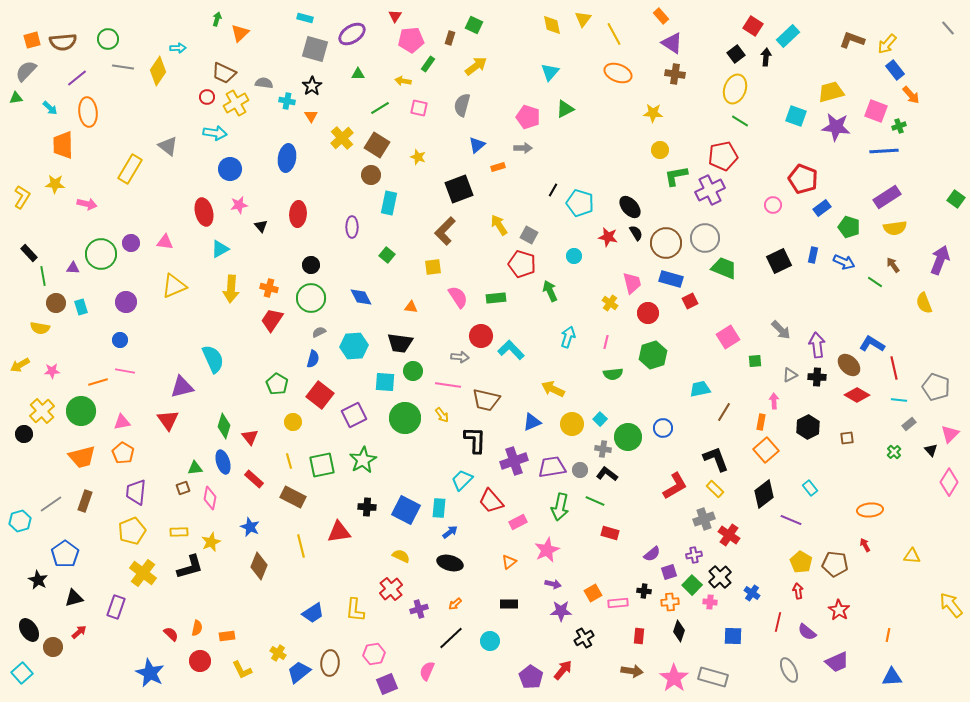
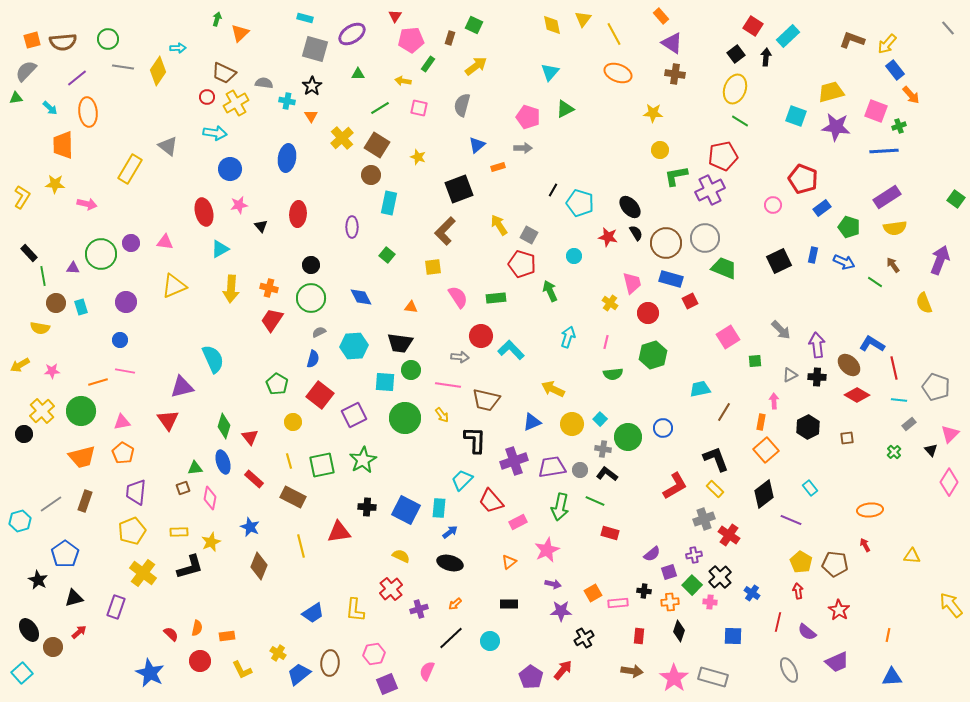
green circle at (413, 371): moved 2 px left, 1 px up
blue trapezoid at (299, 672): moved 2 px down
